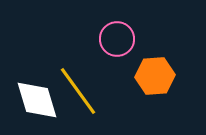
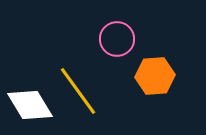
white diamond: moved 7 px left, 5 px down; rotated 15 degrees counterclockwise
